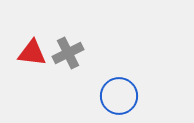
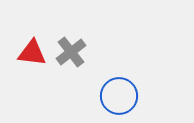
gray cross: moved 3 px right, 1 px up; rotated 12 degrees counterclockwise
